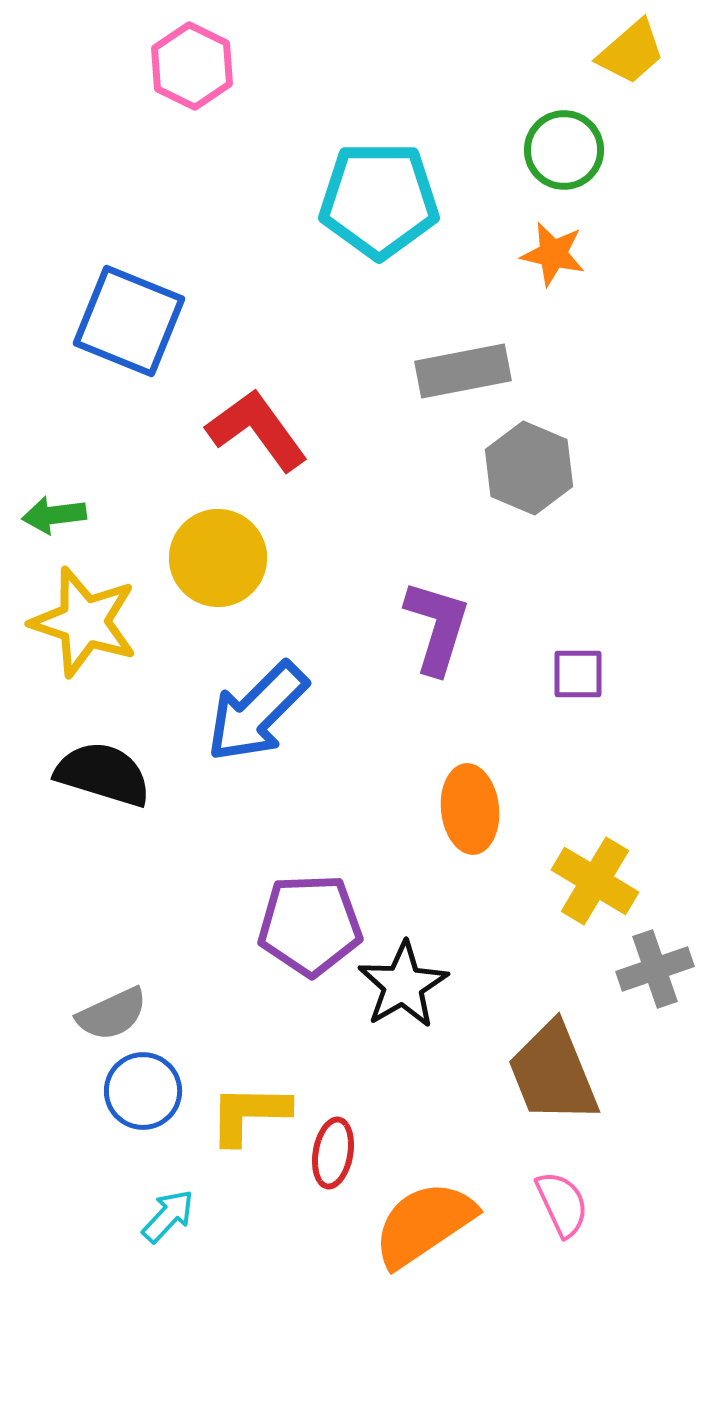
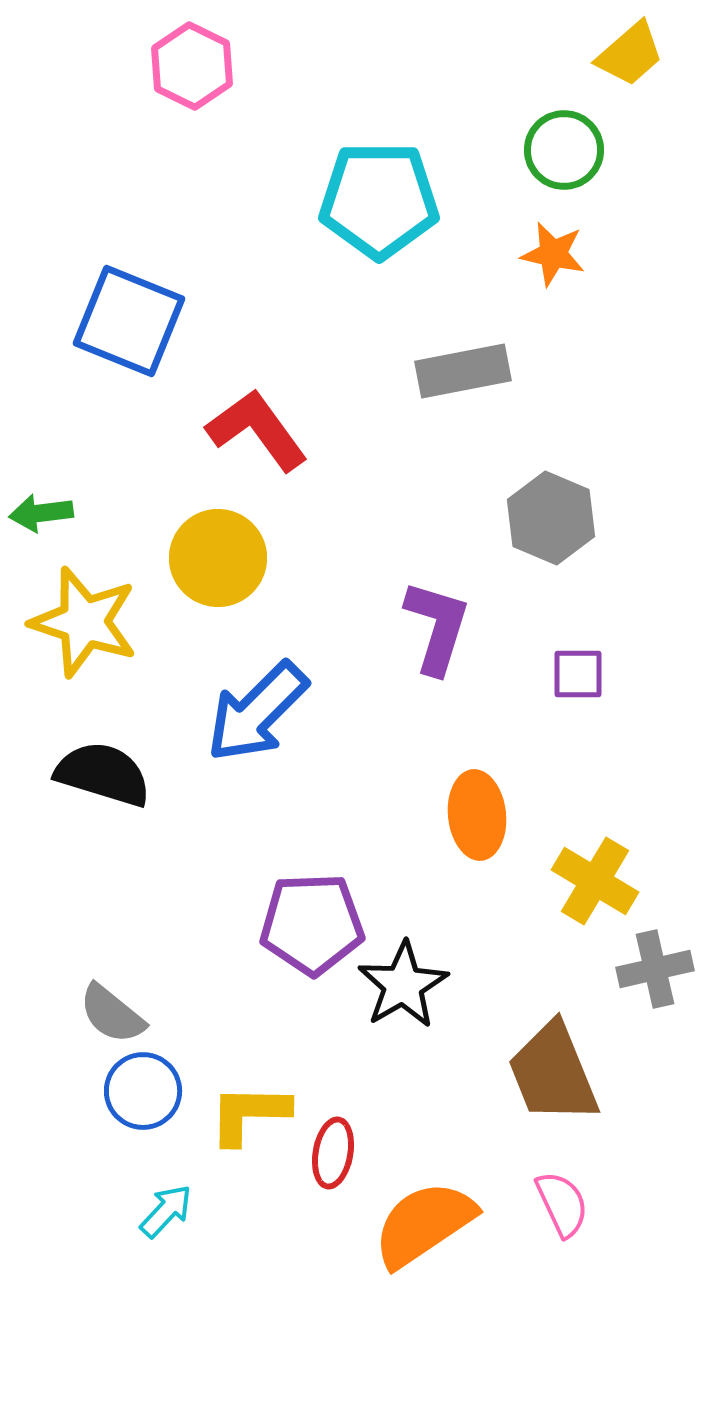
yellow trapezoid: moved 1 px left, 2 px down
gray hexagon: moved 22 px right, 50 px down
green arrow: moved 13 px left, 2 px up
orange ellipse: moved 7 px right, 6 px down
purple pentagon: moved 2 px right, 1 px up
gray cross: rotated 6 degrees clockwise
gray semicircle: rotated 64 degrees clockwise
cyan arrow: moved 2 px left, 5 px up
